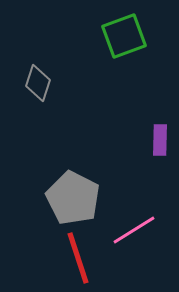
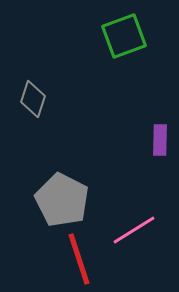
gray diamond: moved 5 px left, 16 px down
gray pentagon: moved 11 px left, 2 px down
red line: moved 1 px right, 1 px down
